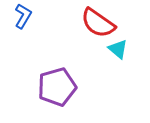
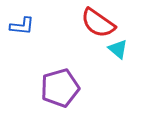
blue L-shape: moved 1 px left, 10 px down; rotated 65 degrees clockwise
purple pentagon: moved 3 px right, 1 px down
